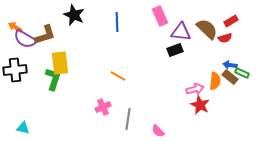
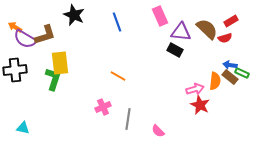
blue line: rotated 18 degrees counterclockwise
black rectangle: rotated 49 degrees clockwise
